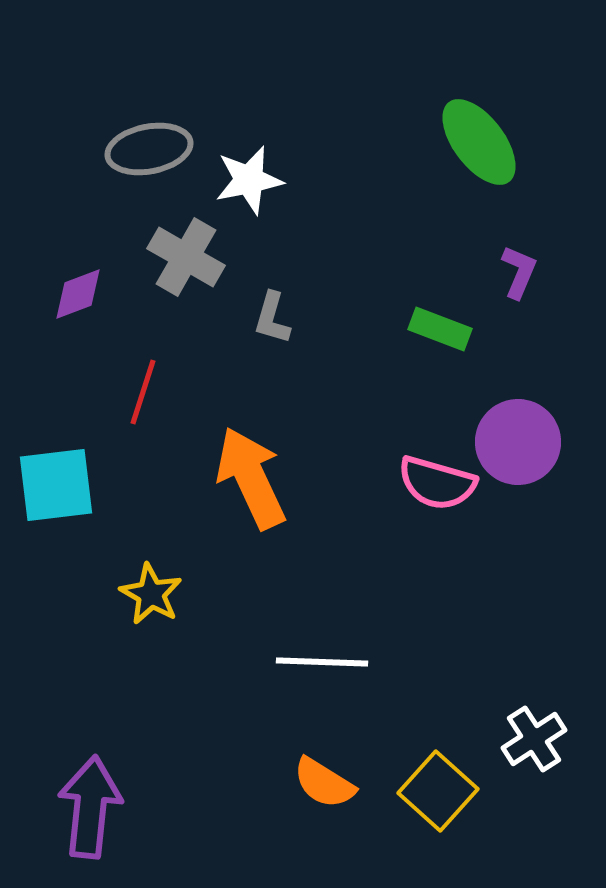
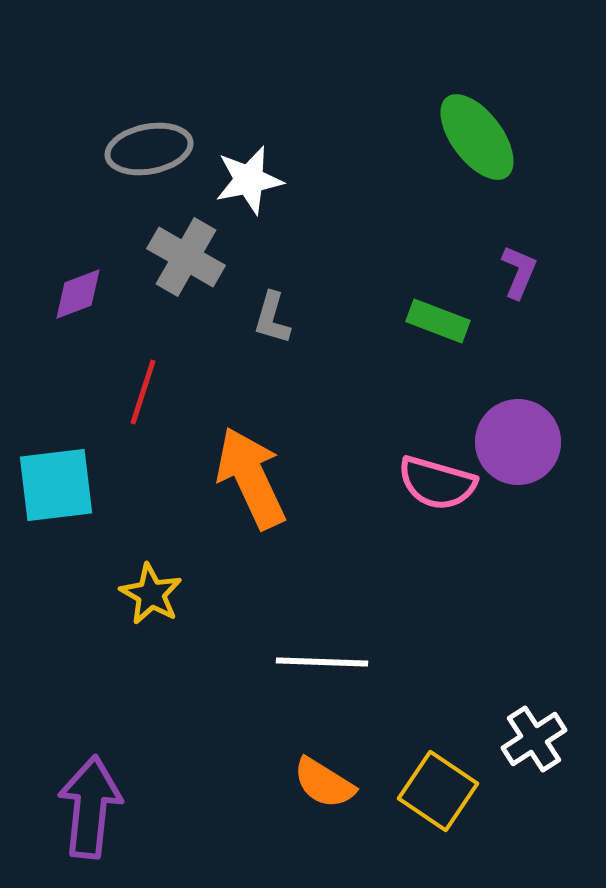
green ellipse: moved 2 px left, 5 px up
green rectangle: moved 2 px left, 8 px up
yellow square: rotated 8 degrees counterclockwise
